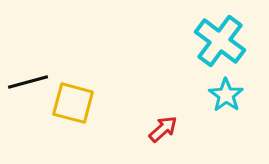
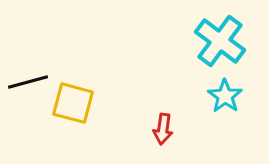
cyan star: moved 1 px left, 1 px down
red arrow: rotated 140 degrees clockwise
